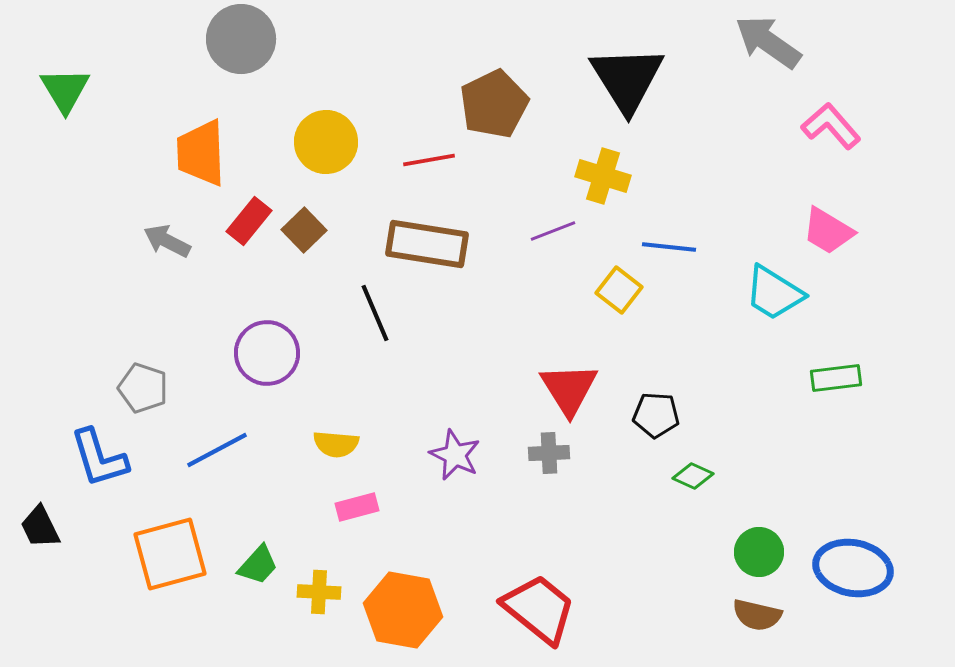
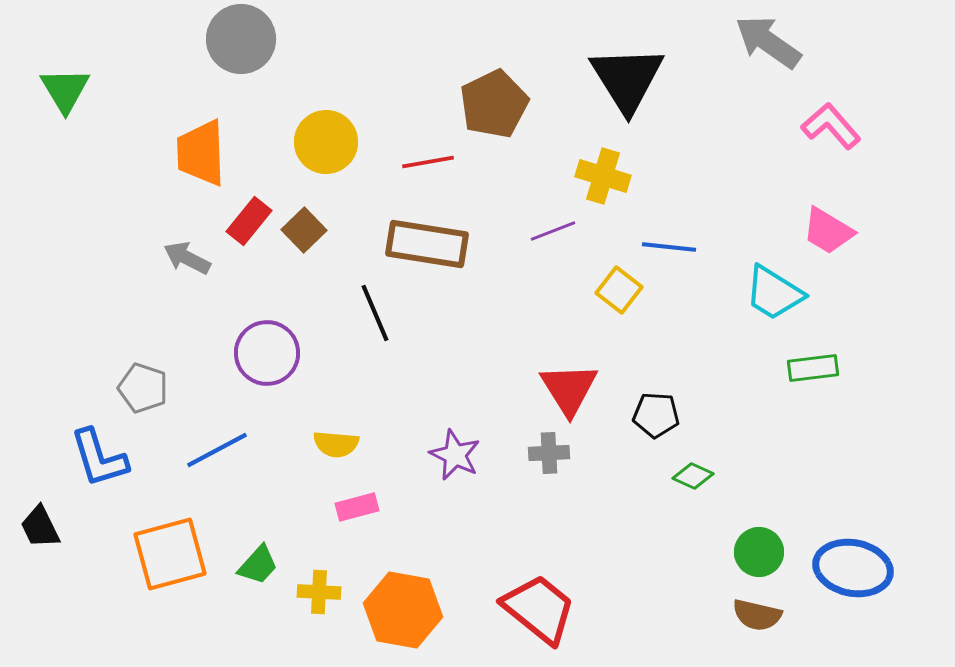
red line at (429, 160): moved 1 px left, 2 px down
gray arrow at (167, 241): moved 20 px right, 17 px down
green rectangle at (836, 378): moved 23 px left, 10 px up
